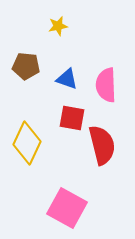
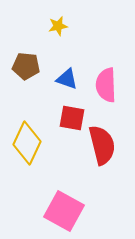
pink square: moved 3 px left, 3 px down
